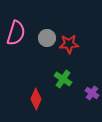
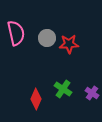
pink semicircle: rotated 30 degrees counterclockwise
green cross: moved 10 px down
